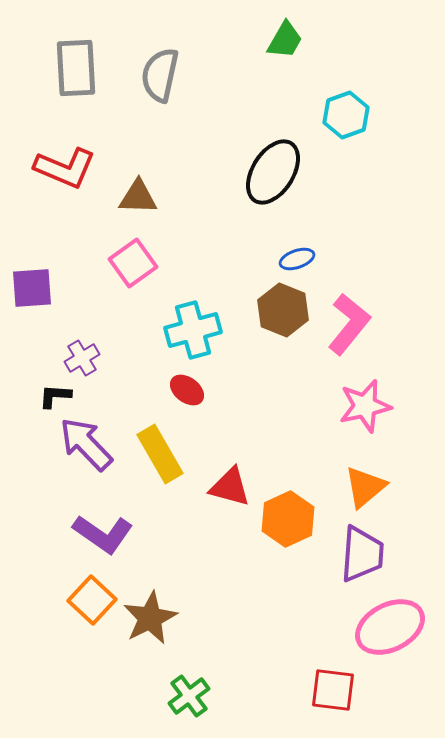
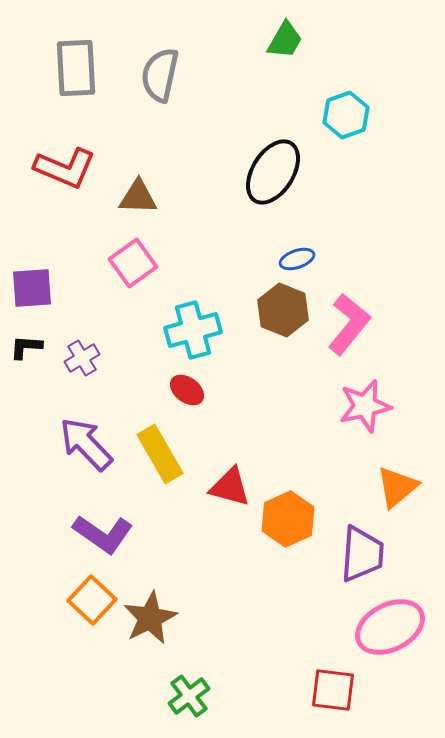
black L-shape: moved 29 px left, 49 px up
orange triangle: moved 32 px right
